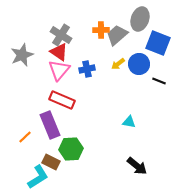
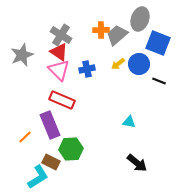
pink triangle: rotated 25 degrees counterclockwise
black arrow: moved 3 px up
